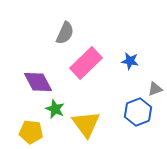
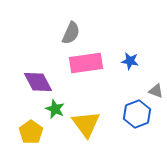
gray semicircle: moved 6 px right
pink rectangle: rotated 36 degrees clockwise
gray triangle: moved 1 px right, 2 px down; rotated 42 degrees clockwise
blue hexagon: moved 1 px left, 2 px down
yellow pentagon: rotated 30 degrees clockwise
